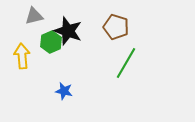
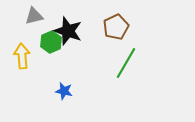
brown pentagon: rotated 30 degrees clockwise
